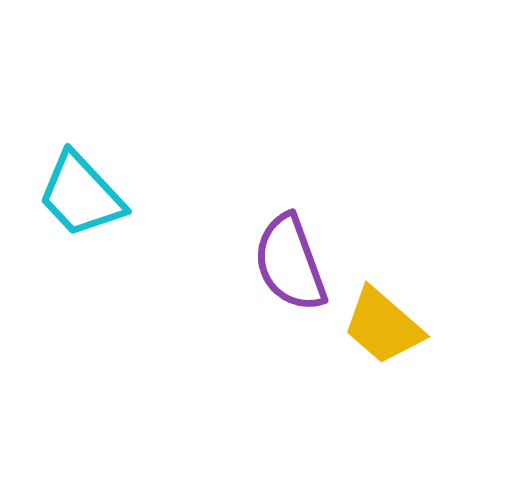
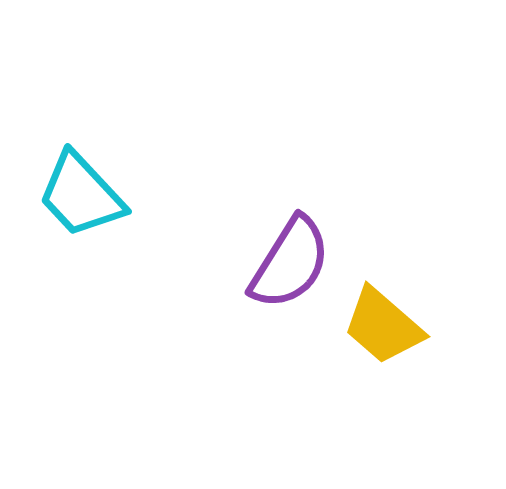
purple semicircle: rotated 128 degrees counterclockwise
